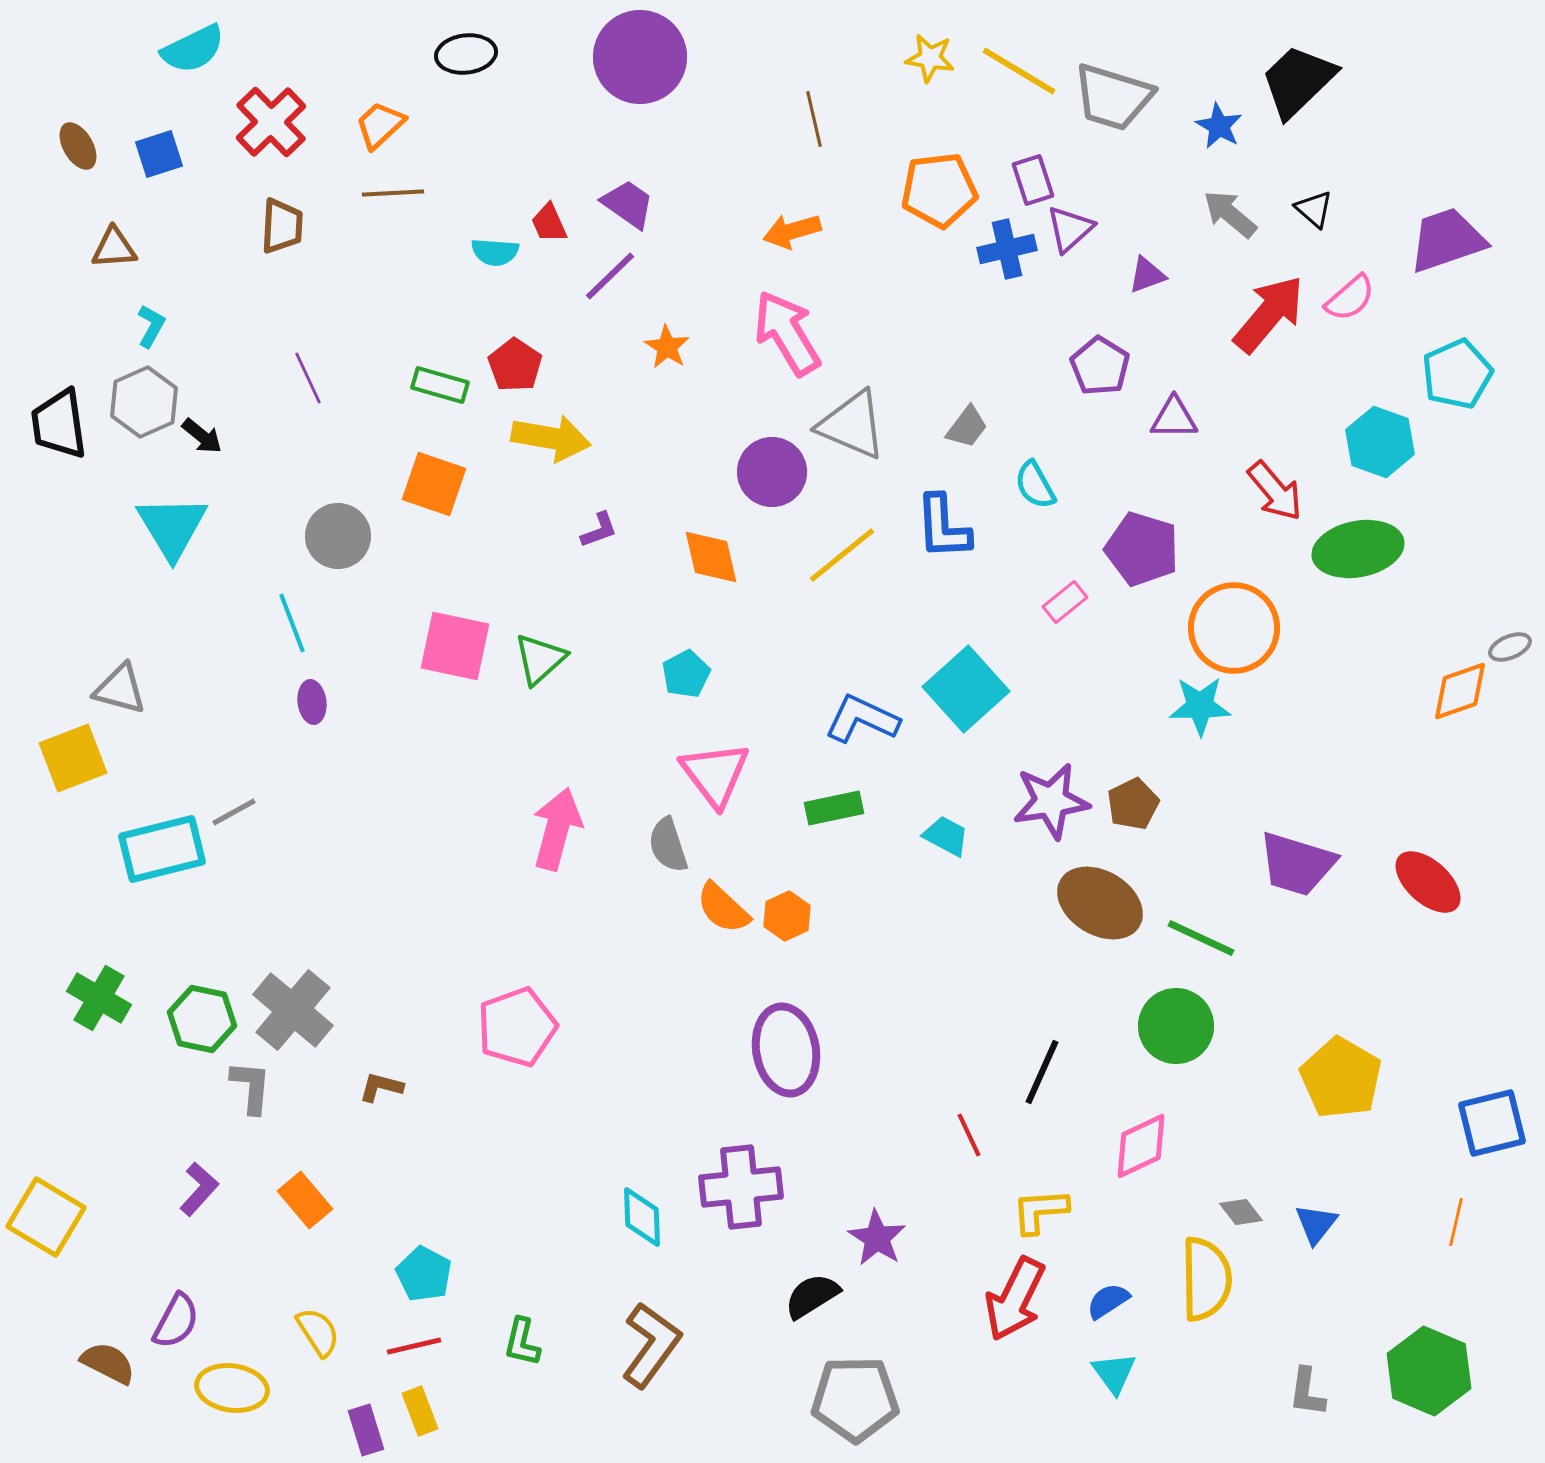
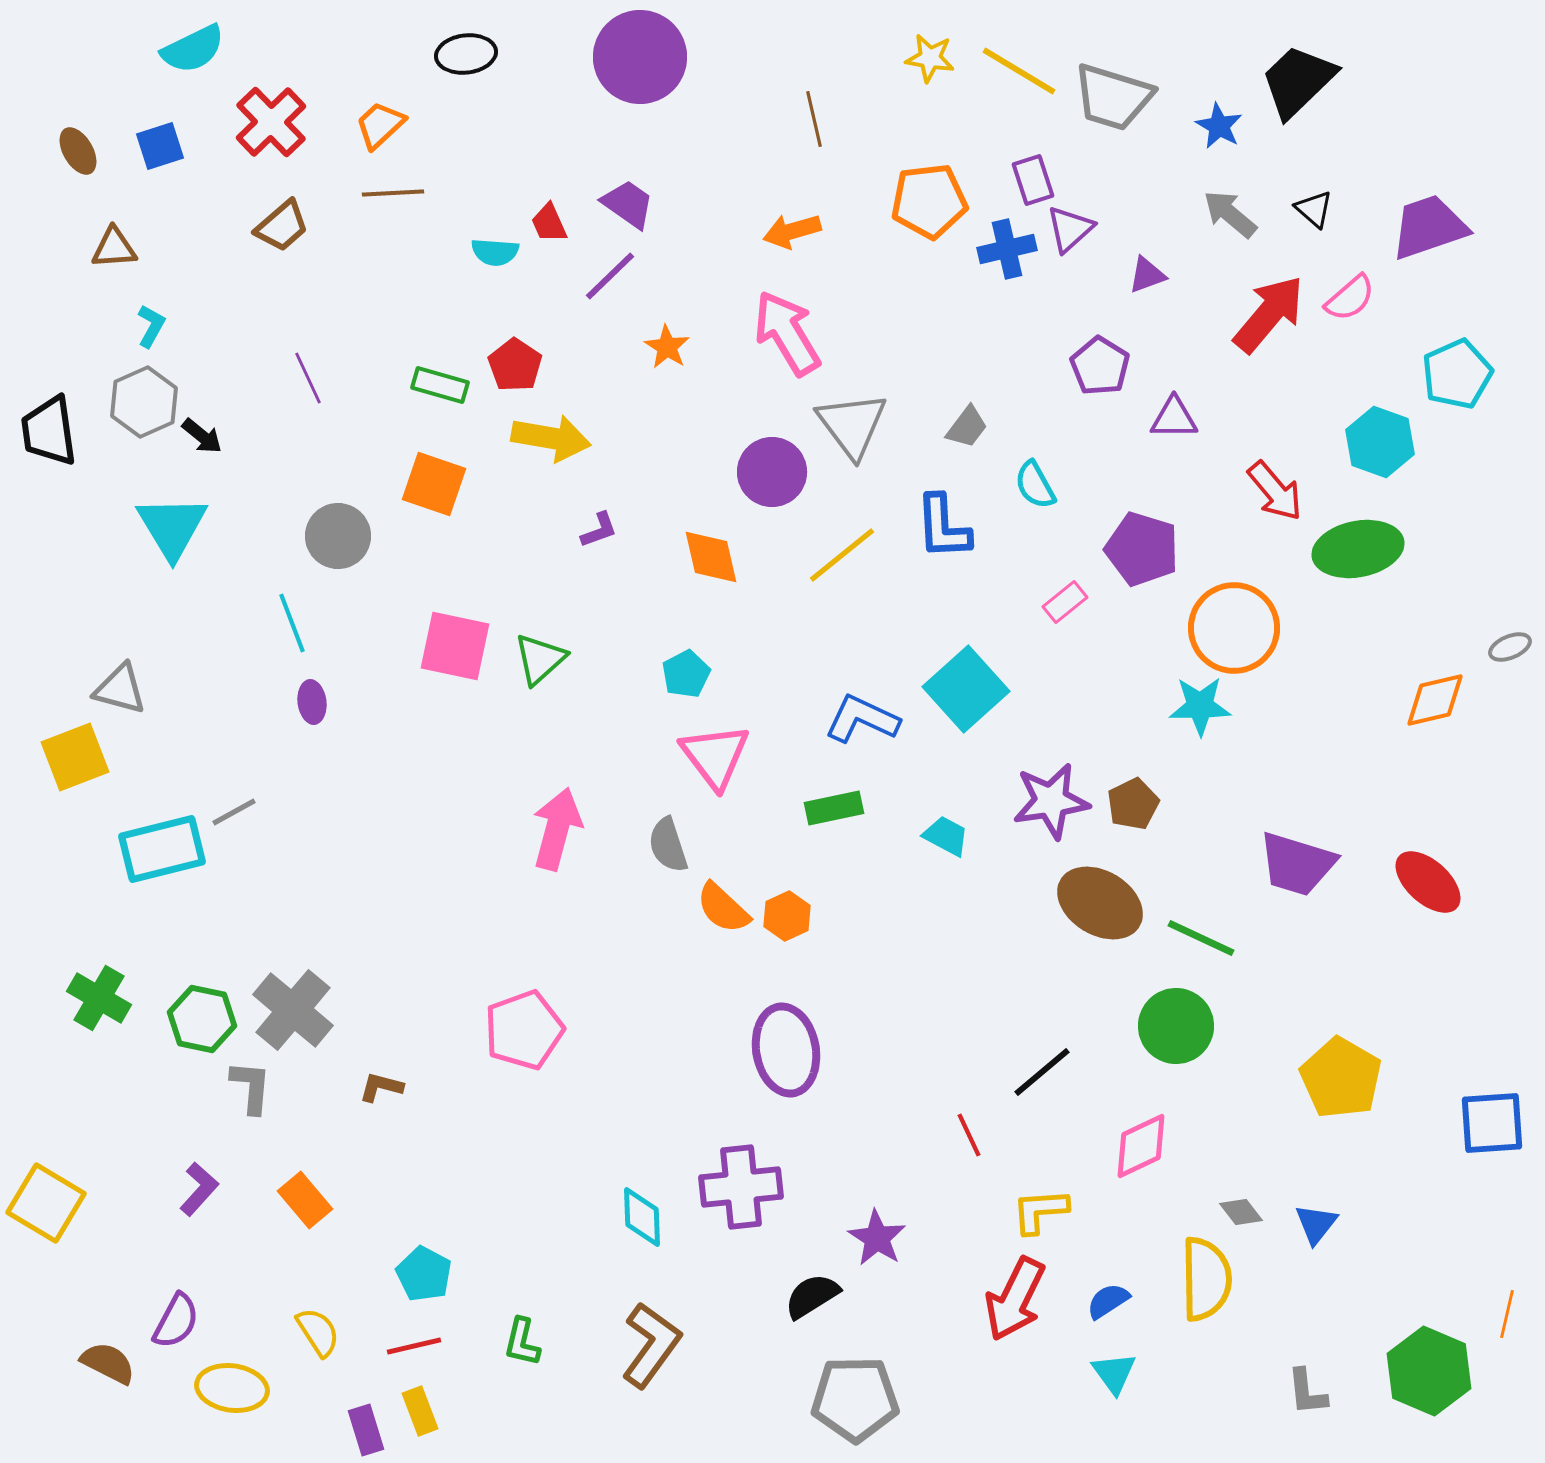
brown ellipse at (78, 146): moved 5 px down
blue square at (159, 154): moved 1 px right, 8 px up
orange pentagon at (939, 190): moved 10 px left, 11 px down
brown trapezoid at (282, 226): rotated 46 degrees clockwise
purple trapezoid at (1447, 240): moved 18 px left, 13 px up
black trapezoid at (59, 424): moved 10 px left, 7 px down
gray triangle at (852, 425): rotated 30 degrees clockwise
orange diamond at (1460, 691): moved 25 px left, 9 px down; rotated 6 degrees clockwise
yellow square at (73, 758): moved 2 px right, 1 px up
pink triangle at (715, 774): moved 18 px up
pink pentagon at (517, 1027): moved 7 px right, 3 px down
black line at (1042, 1072): rotated 26 degrees clockwise
blue square at (1492, 1123): rotated 10 degrees clockwise
yellow square at (46, 1217): moved 14 px up
orange line at (1456, 1222): moved 51 px right, 92 px down
gray L-shape at (1307, 1392): rotated 14 degrees counterclockwise
